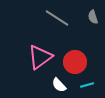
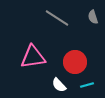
pink triangle: moved 7 px left; rotated 28 degrees clockwise
